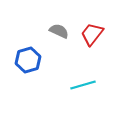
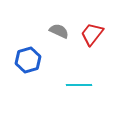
cyan line: moved 4 px left; rotated 15 degrees clockwise
